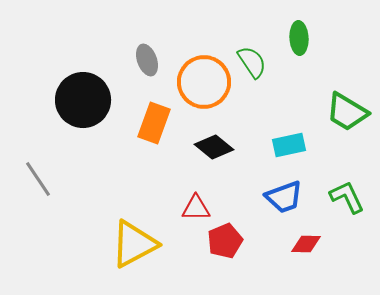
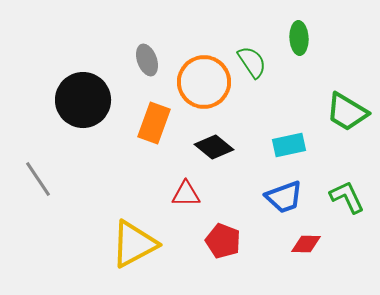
red triangle: moved 10 px left, 14 px up
red pentagon: moved 2 px left; rotated 28 degrees counterclockwise
